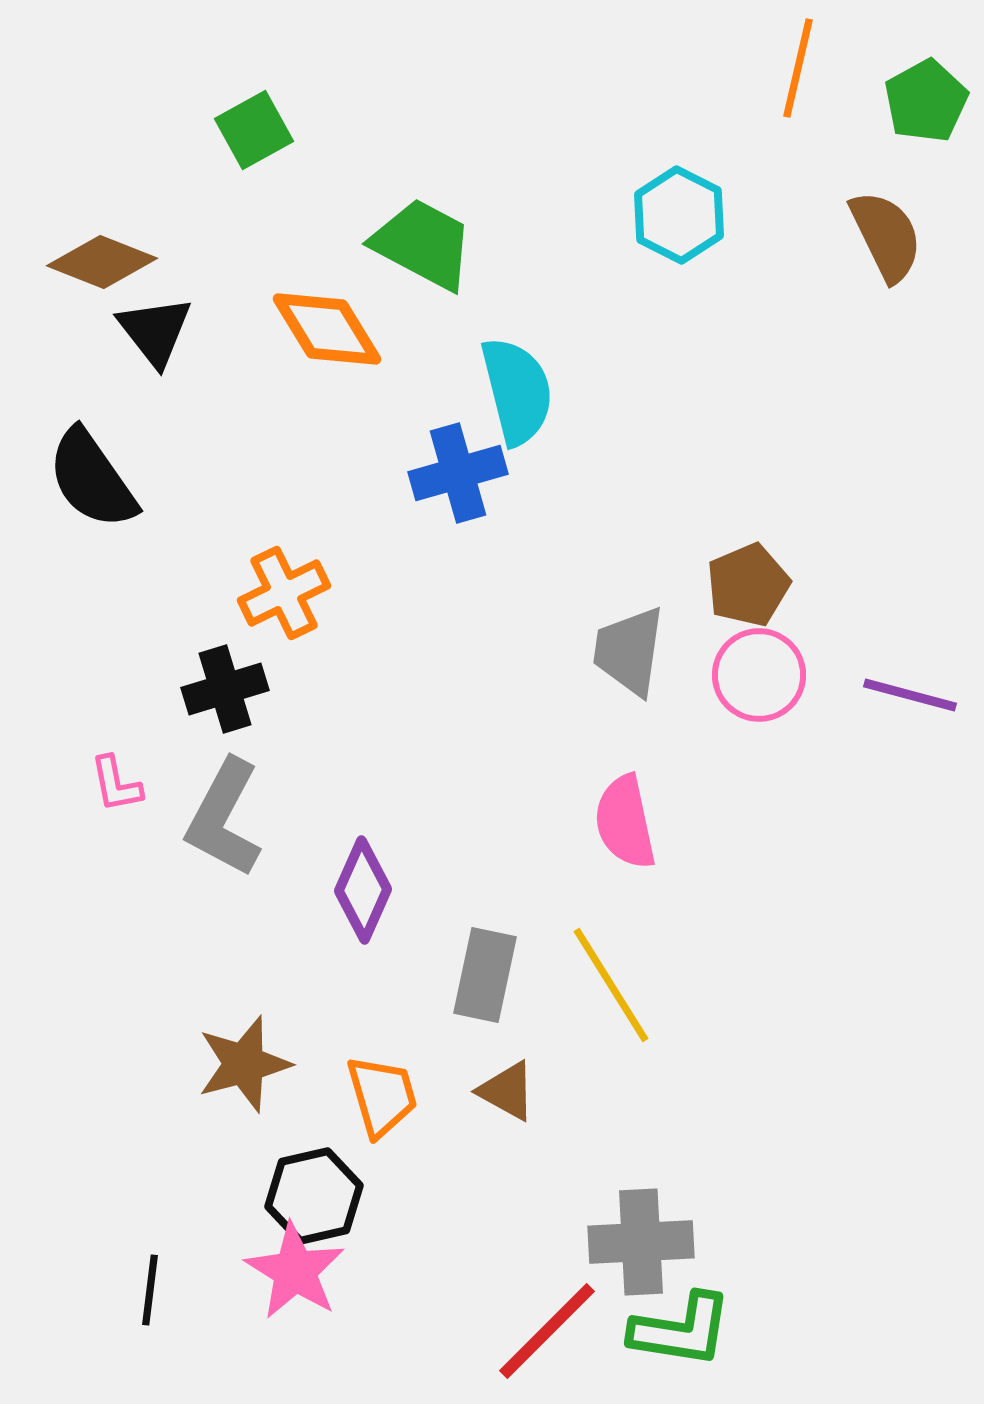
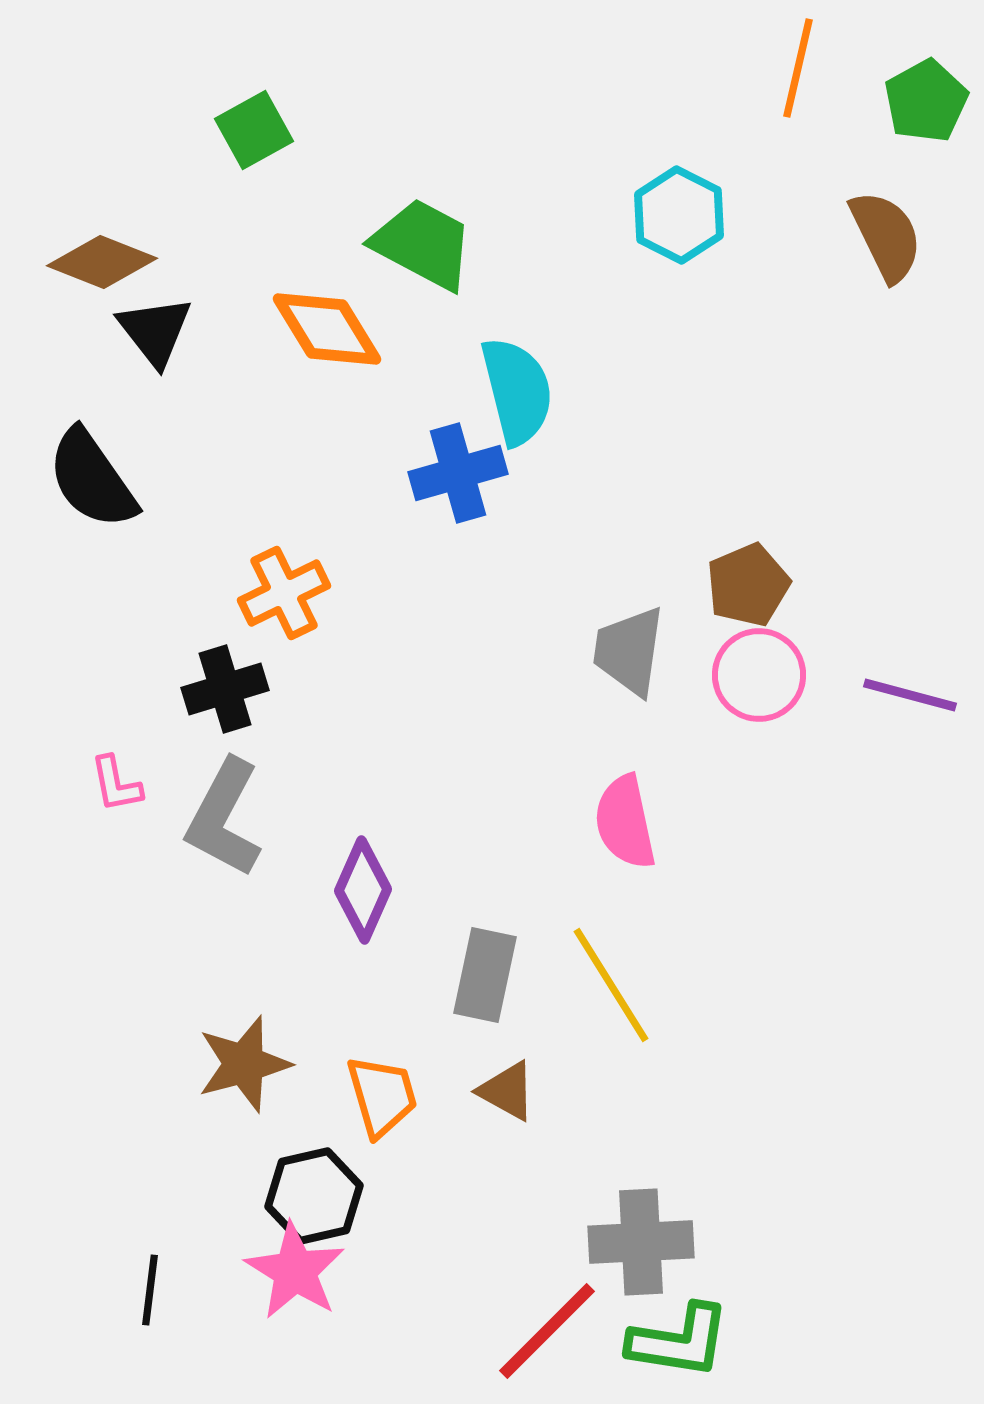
green L-shape: moved 2 px left, 11 px down
